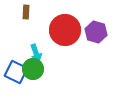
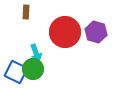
red circle: moved 2 px down
